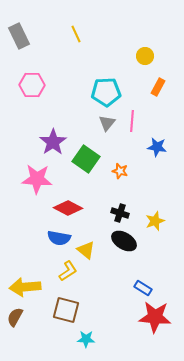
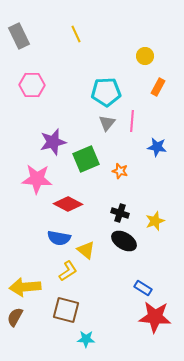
purple star: rotated 20 degrees clockwise
green square: rotated 32 degrees clockwise
red diamond: moved 4 px up
